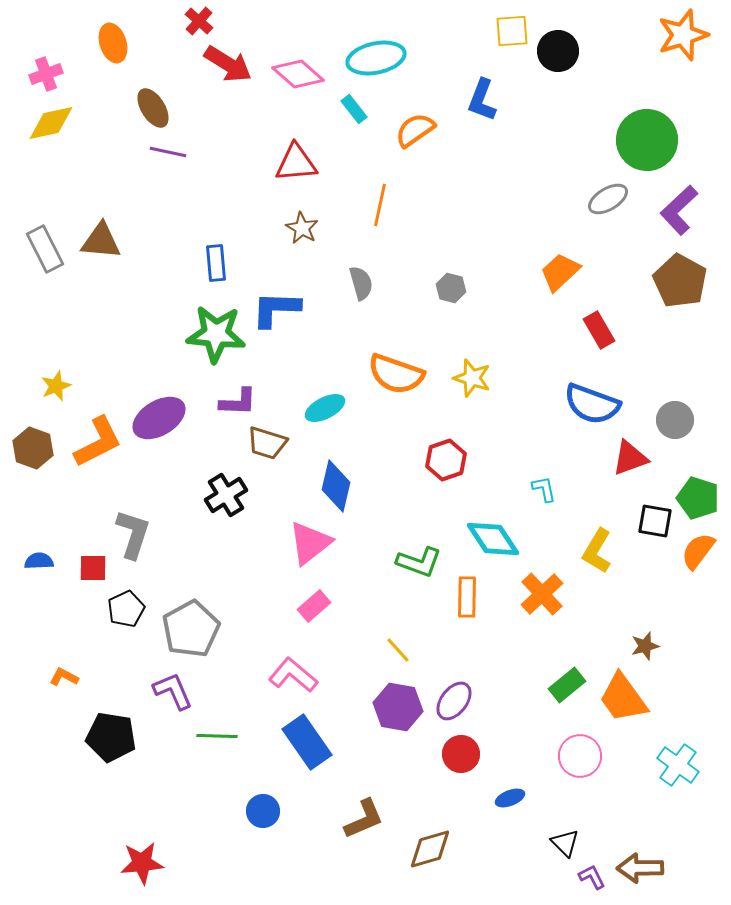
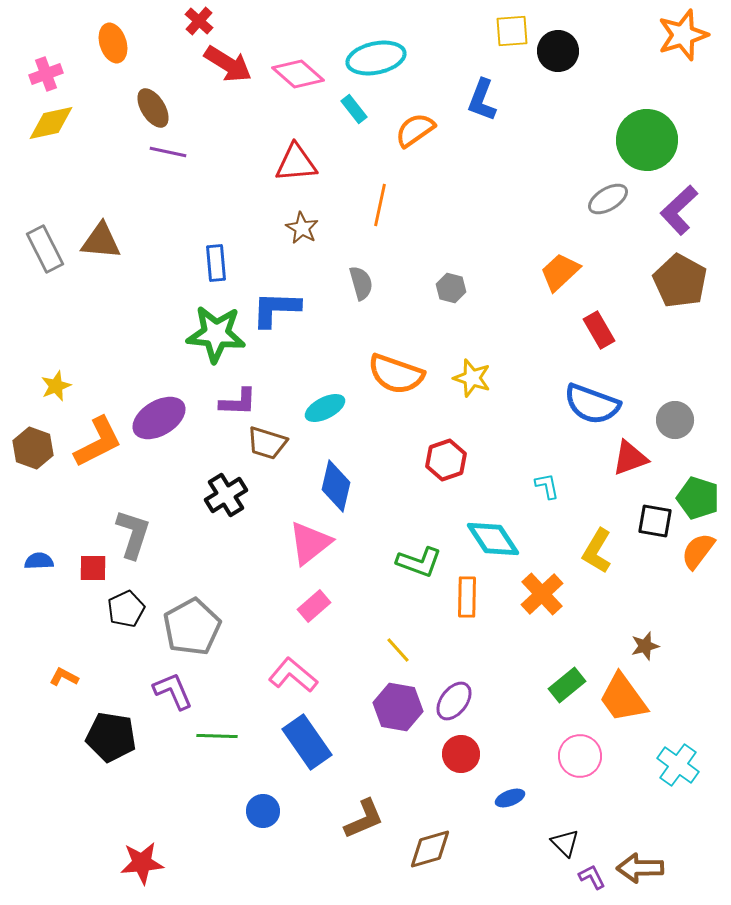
cyan L-shape at (544, 489): moved 3 px right, 3 px up
gray pentagon at (191, 629): moved 1 px right, 2 px up
